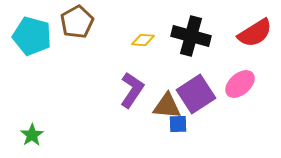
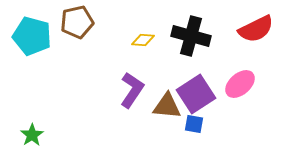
brown pentagon: rotated 16 degrees clockwise
red semicircle: moved 1 px right, 4 px up; rotated 6 degrees clockwise
blue square: moved 16 px right; rotated 12 degrees clockwise
